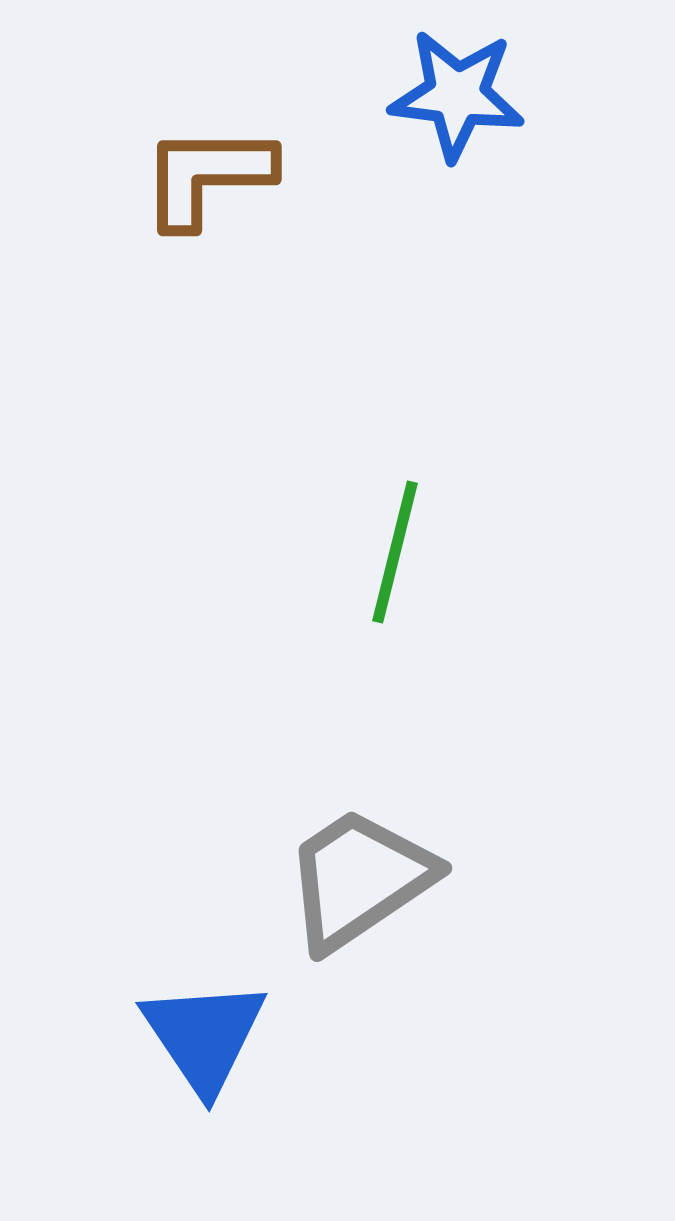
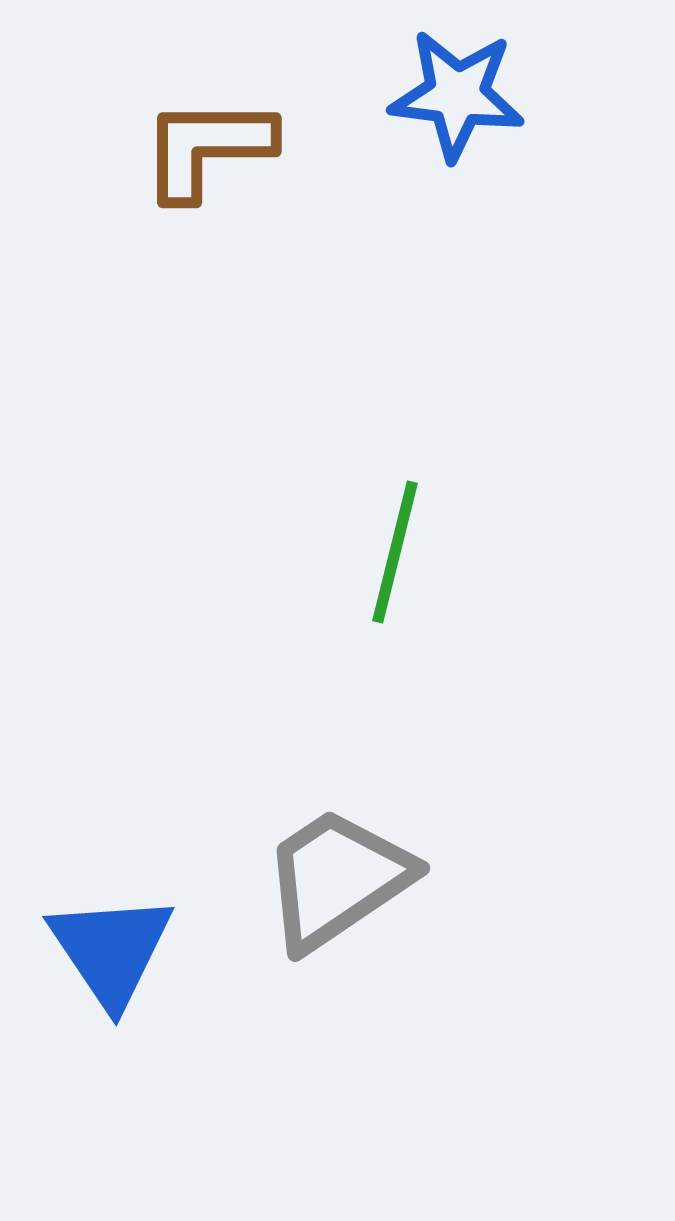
brown L-shape: moved 28 px up
gray trapezoid: moved 22 px left
blue triangle: moved 93 px left, 86 px up
